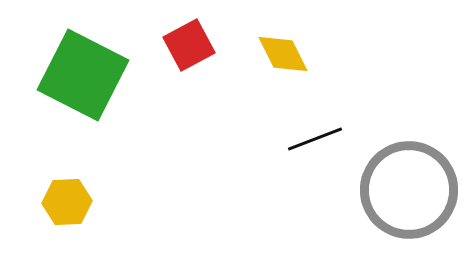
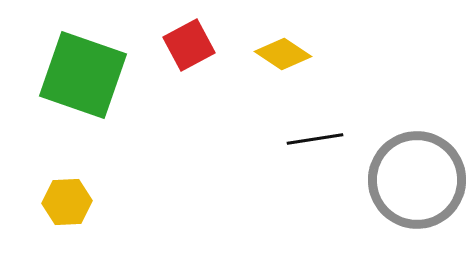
yellow diamond: rotated 30 degrees counterclockwise
green square: rotated 8 degrees counterclockwise
black line: rotated 12 degrees clockwise
gray circle: moved 8 px right, 10 px up
